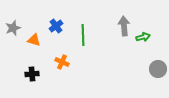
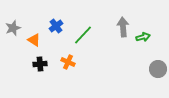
gray arrow: moved 1 px left, 1 px down
green line: rotated 45 degrees clockwise
orange triangle: rotated 16 degrees clockwise
orange cross: moved 6 px right
black cross: moved 8 px right, 10 px up
